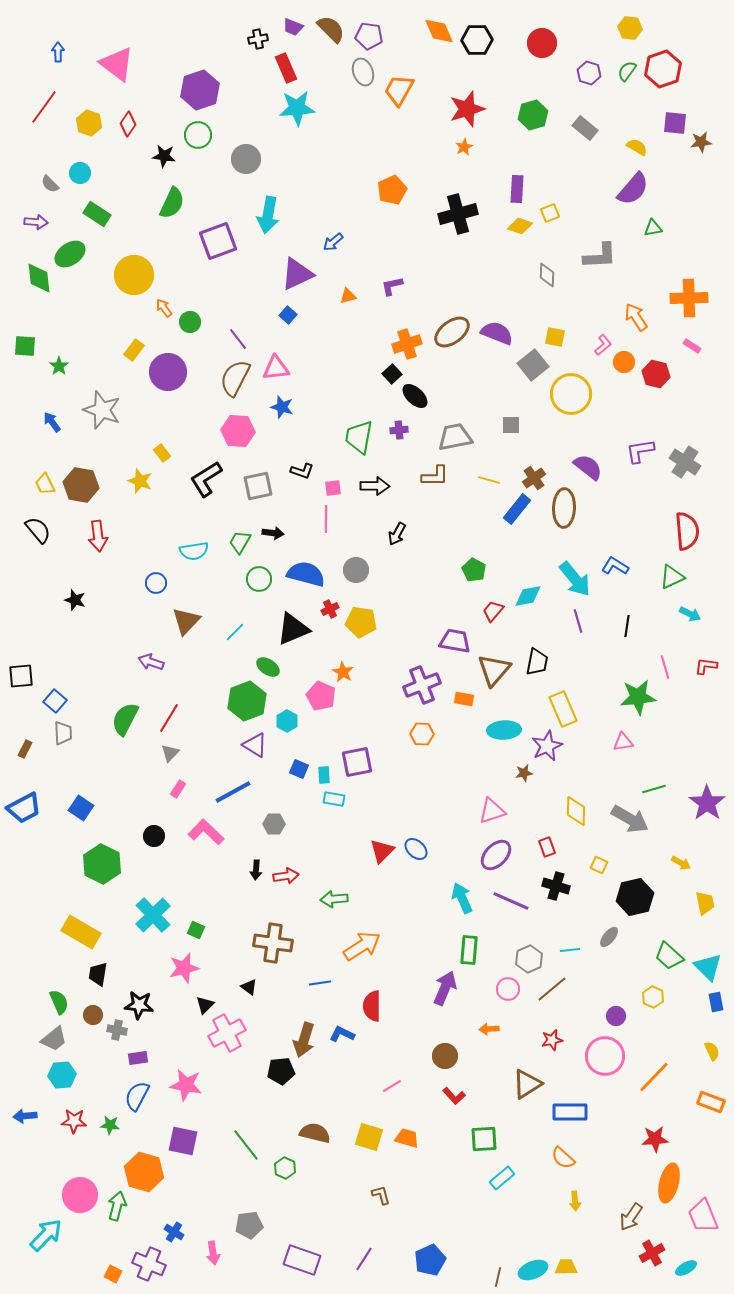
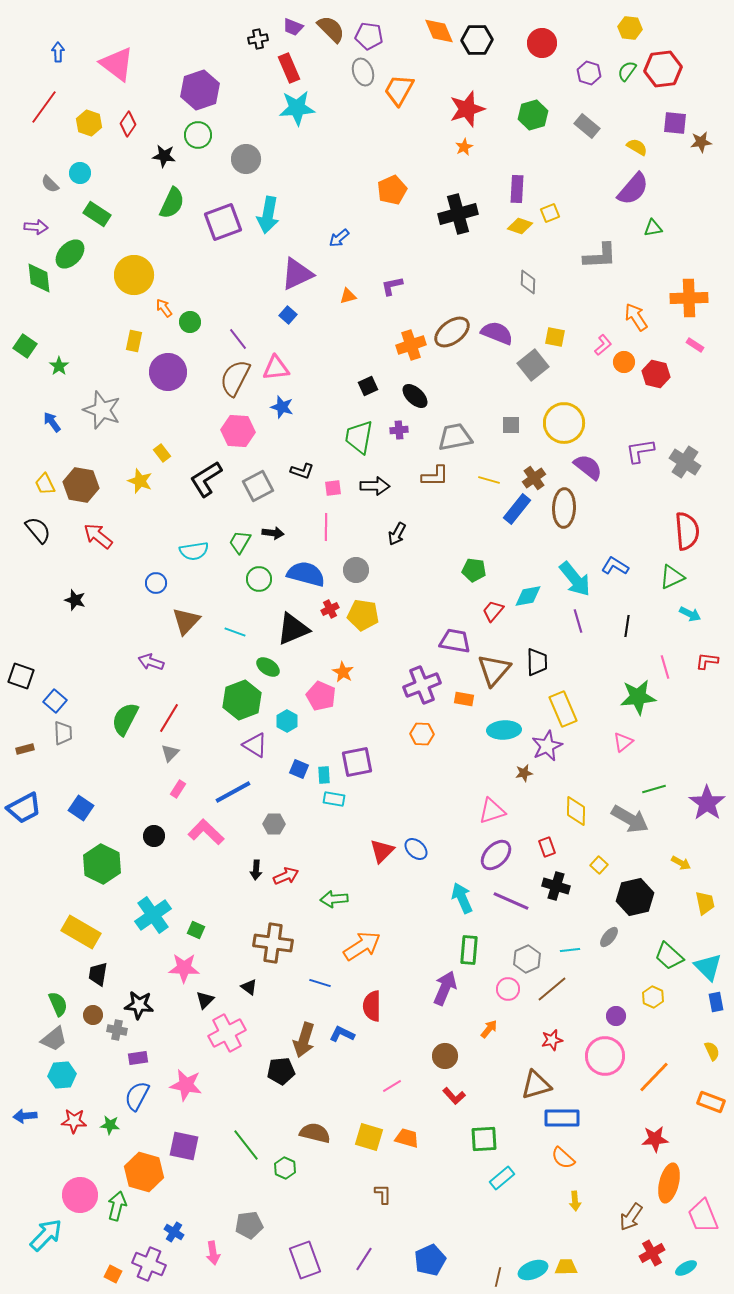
red rectangle at (286, 68): moved 3 px right
red hexagon at (663, 69): rotated 12 degrees clockwise
gray rectangle at (585, 128): moved 2 px right, 2 px up
purple arrow at (36, 222): moved 5 px down
purple square at (218, 241): moved 5 px right, 19 px up
blue arrow at (333, 242): moved 6 px right, 4 px up
green ellipse at (70, 254): rotated 12 degrees counterclockwise
gray diamond at (547, 275): moved 19 px left, 7 px down
orange cross at (407, 344): moved 4 px right, 1 px down
green square at (25, 346): rotated 30 degrees clockwise
pink rectangle at (692, 346): moved 3 px right, 1 px up
yellow rectangle at (134, 350): moved 9 px up; rotated 25 degrees counterclockwise
black square at (392, 374): moved 24 px left, 12 px down; rotated 18 degrees clockwise
yellow circle at (571, 394): moved 7 px left, 29 px down
gray square at (258, 486): rotated 16 degrees counterclockwise
pink line at (326, 519): moved 8 px down
red arrow at (98, 536): rotated 136 degrees clockwise
green pentagon at (474, 570): rotated 20 degrees counterclockwise
yellow pentagon at (361, 622): moved 2 px right, 7 px up
cyan line at (235, 632): rotated 65 degrees clockwise
black trapezoid at (537, 662): rotated 12 degrees counterclockwise
red L-shape at (706, 666): moved 1 px right, 5 px up
black square at (21, 676): rotated 24 degrees clockwise
green hexagon at (247, 701): moved 5 px left, 1 px up
pink triangle at (623, 742): rotated 30 degrees counterclockwise
brown rectangle at (25, 749): rotated 48 degrees clockwise
yellow square at (599, 865): rotated 18 degrees clockwise
red arrow at (286, 876): rotated 15 degrees counterclockwise
cyan cross at (153, 915): rotated 9 degrees clockwise
gray hexagon at (529, 959): moved 2 px left
pink star at (184, 968): rotated 16 degrees clockwise
blue line at (320, 983): rotated 25 degrees clockwise
green semicircle at (59, 1002): moved 1 px left, 2 px down
black triangle at (205, 1005): moved 5 px up
orange arrow at (489, 1029): rotated 132 degrees clockwise
brown triangle at (527, 1084): moved 9 px right, 1 px down; rotated 16 degrees clockwise
blue rectangle at (570, 1112): moved 8 px left, 6 px down
purple square at (183, 1141): moved 1 px right, 5 px down
brown L-shape at (381, 1195): moved 2 px right, 1 px up; rotated 15 degrees clockwise
purple rectangle at (302, 1260): moved 3 px right; rotated 51 degrees clockwise
